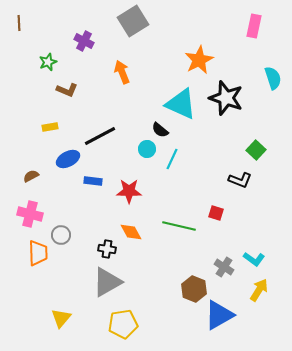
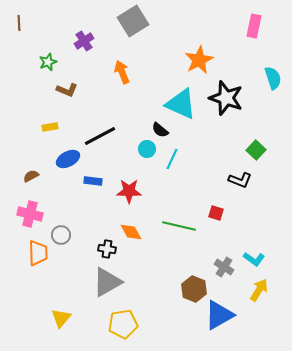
purple cross: rotated 30 degrees clockwise
